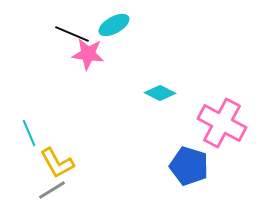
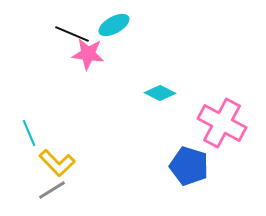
yellow L-shape: rotated 15 degrees counterclockwise
